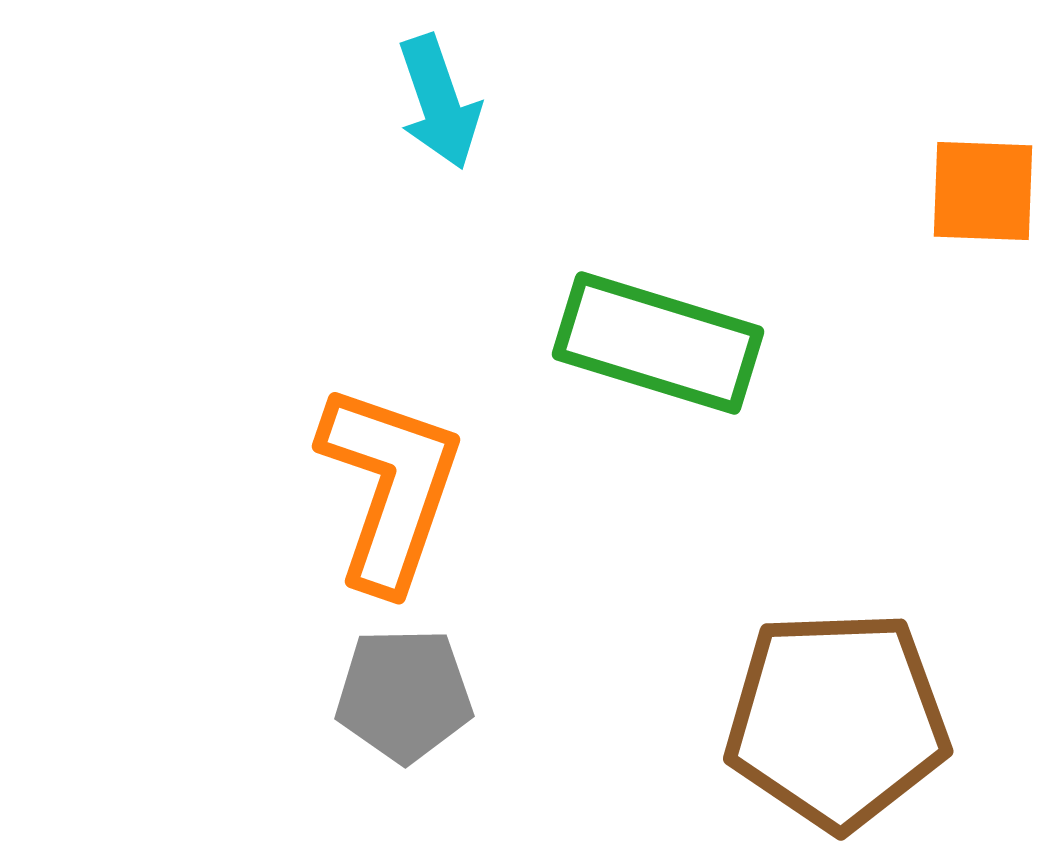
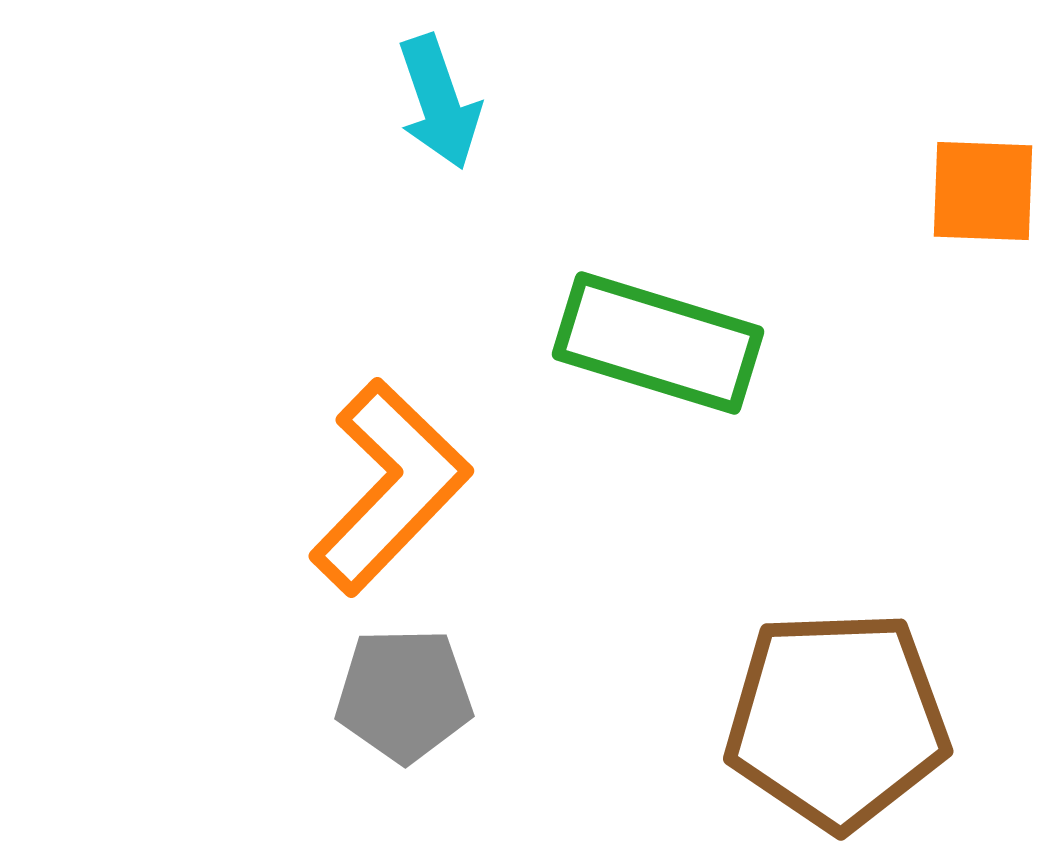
orange L-shape: rotated 25 degrees clockwise
